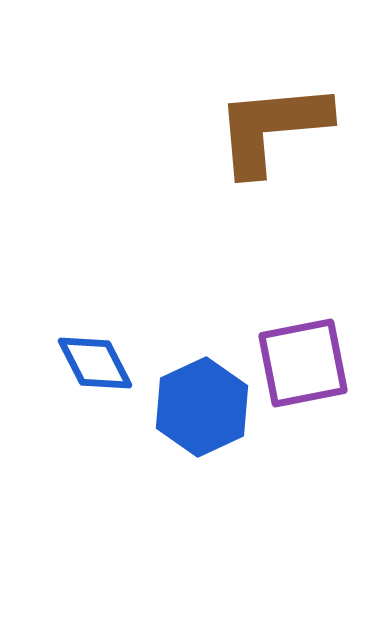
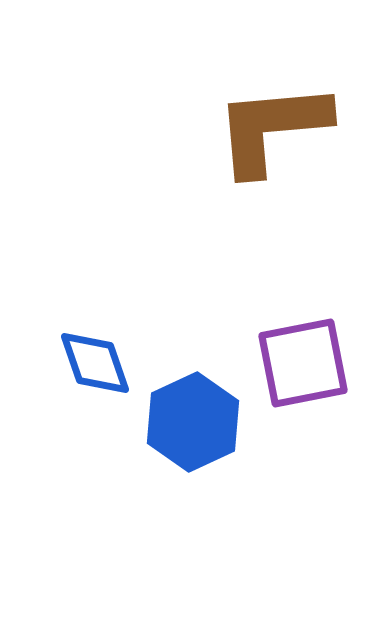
blue diamond: rotated 8 degrees clockwise
blue hexagon: moved 9 px left, 15 px down
